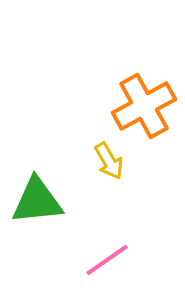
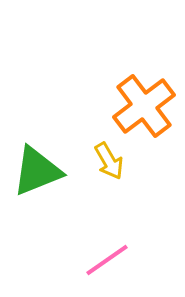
orange cross: rotated 8 degrees counterclockwise
green triangle: moved 30 px up; rotated 16 degrees counterclockwise
